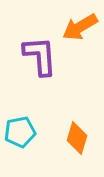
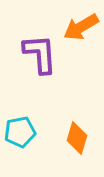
orange arrow: moved 1 px right
purple L-shape: moved 2 px up
